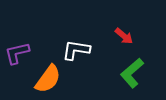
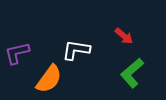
orange semicircle: moved 1 px right
